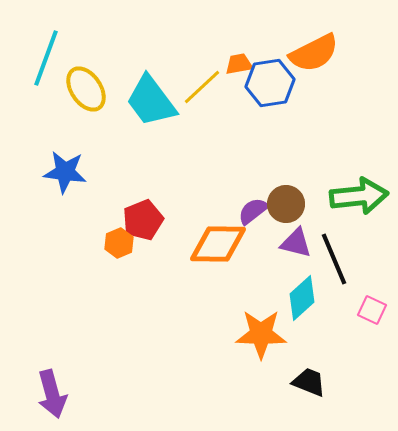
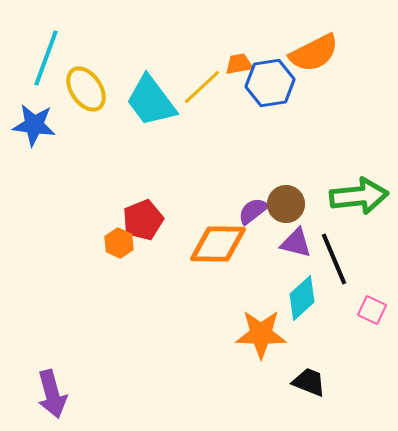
blue star: moved 31 px left, 47 px up
orange hexagon: rotated 12 degrees counterclockwise
